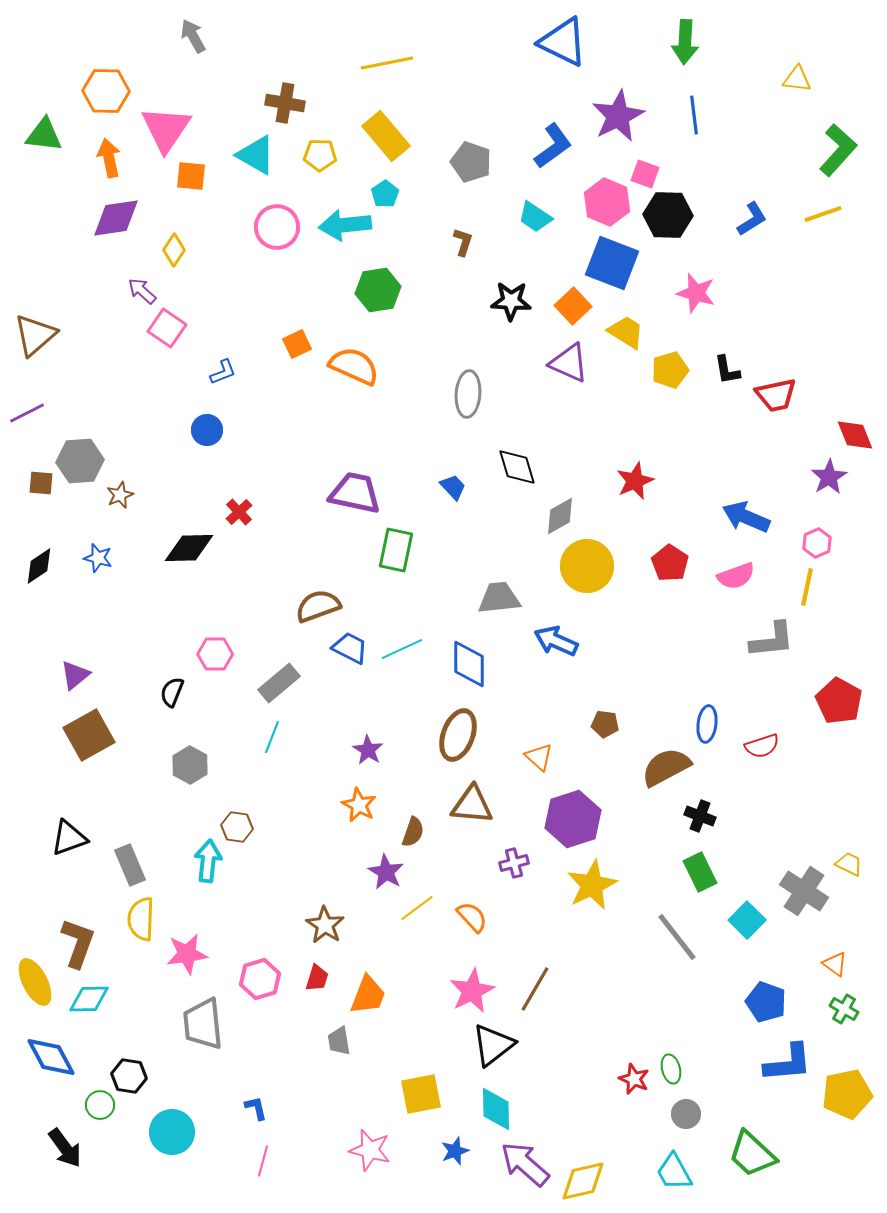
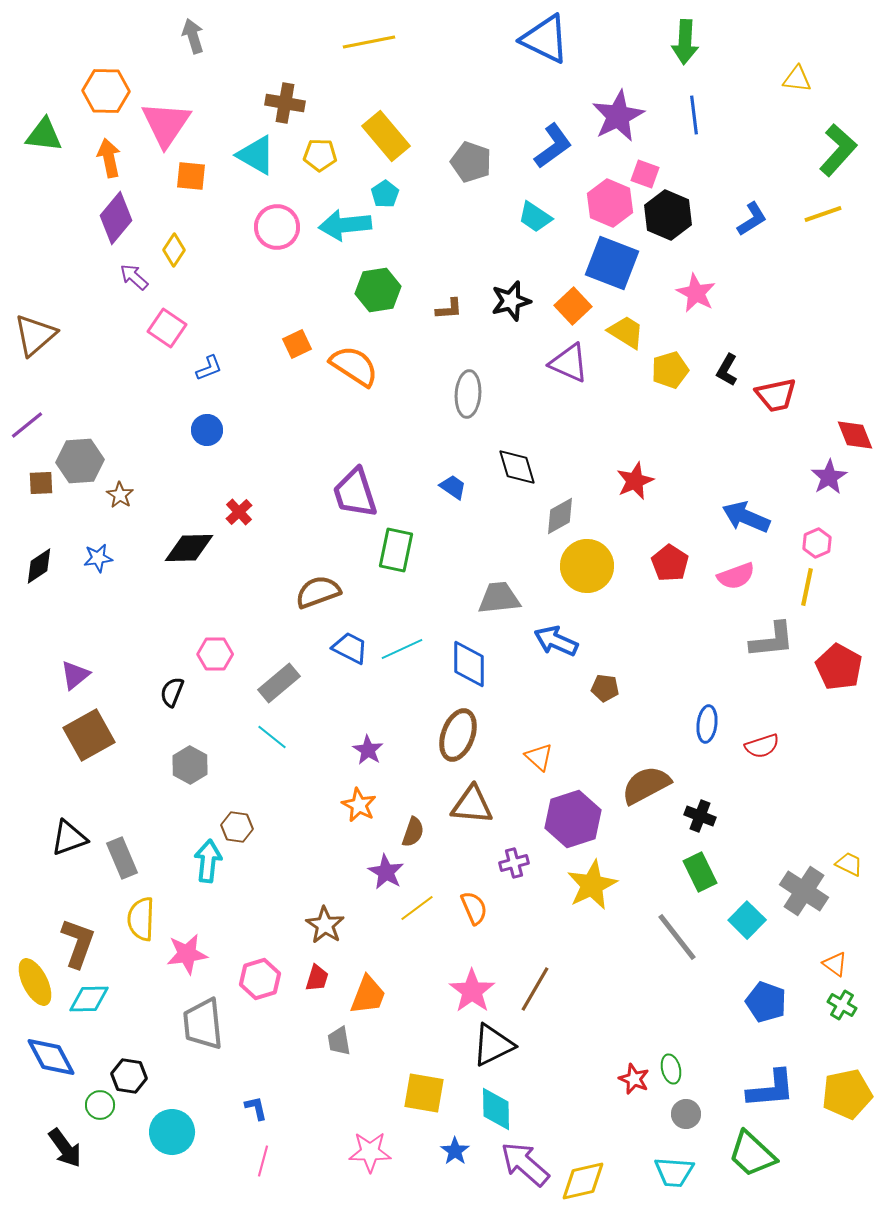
gray arrow at (193, 36): rotated 12 degrees clockwise
blue triangle at (563, 42): moved 18 px left, 3 px up
yellow line at (387, 63): moved 18 px left, 21 px up
pink triangle at (166, 129): moved 5 px up
pink hexagon at (607, 202): moved 3 px right, 1 px down
black hexagon at (668, 215): rotated 21 degrees clockwise
purple diamond at (116, 218): rotated 42 degrees counterclockwise
brown L-shape at (463, 242): moved 14 px left, 67 px down; rotated 68 degrees clockwise
purple arrow at (142, 291): moved 8 px left, 14 px up
pink star at (696, 293): rotated 12 degrees clockwise
black star at (511, 301): rotated 18 degrees counterclockwise
orange semicircle at (354, 366): rotated 9 degrees clockwise
black L-shape at (727, 370): rotated 40 degrees clockwise
blue L-shape at (223, 372): moved 14 px left, 4 px up
purple line at (27, 413): moved 12 px down; rotated 12 degrees counterclockwise
brown square at (41, 483): rotated 8 degrees counterclockwise
blue trapezoid at (453, 487): rotated 12 degrees counterclockwise
purple trapezoid at (355, 493): rotated 120 degrees counterclockwise
brown star at (120, 495): rotated 16 degrees counterclockwise
blue star at (98, 558): rotated 24 degrees counterclockwise
brown semicircle at (318, 606): moved 14 px up
red pentagon at (839, 701): moved 34 px up
brown pentagon at (605, 724): moved 36 px up
cyan line at (272, 737): rotated 72 degrees counterclockwise
brown semicircle at (666, 767): moved 20 px left, 18 px down
gray rectangle at (130, 865): moved 8 px left, 7 px up
orange semicircle at (472, 917): moved 2 px right, 9 px up; rotated 20 degrees clockwise
pink star at (472, 991): rotated 9 degrees counterclockwise
green cross at (844, 1009): moved 2 px left, 4 px up
black triangle at (493, 1045): rotated 12 degrees clockwise
blue L-shape at (788, 1063): moved 17 px left, 26 px down
yellow square at (421, 1094): moved 3 px right, 1 px up; rotated 21 degrees clockwise
pink star at (370, 1150): moved 2 px down; rotated 15 degrees counterclockwise
blue star at (455, 1151): rotated 16 degrees counterclockwise
cyan trapezoid at (674, 1172): rotated 57 degrees counterclockwise
